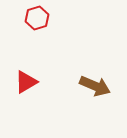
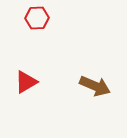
red hexagon: rotated 15 degrees clockwise
